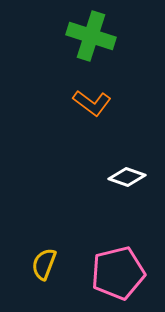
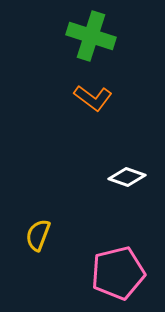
orange L-shape: moved 1 px right, 5 px up
yellow semicircle: moved 6 px left, 29 px up
